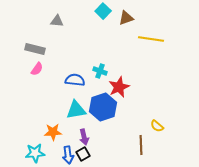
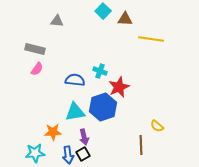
brown triangle: moved 1 px left, 1 px down; rotated 21 degrees clockwise
cyan triangle: moved 1 px left, 2 px down
